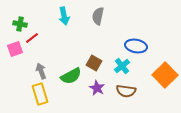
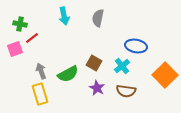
gray semicircle: moved 2 px down
green semicircle: moved 3 px left, 2 px up
